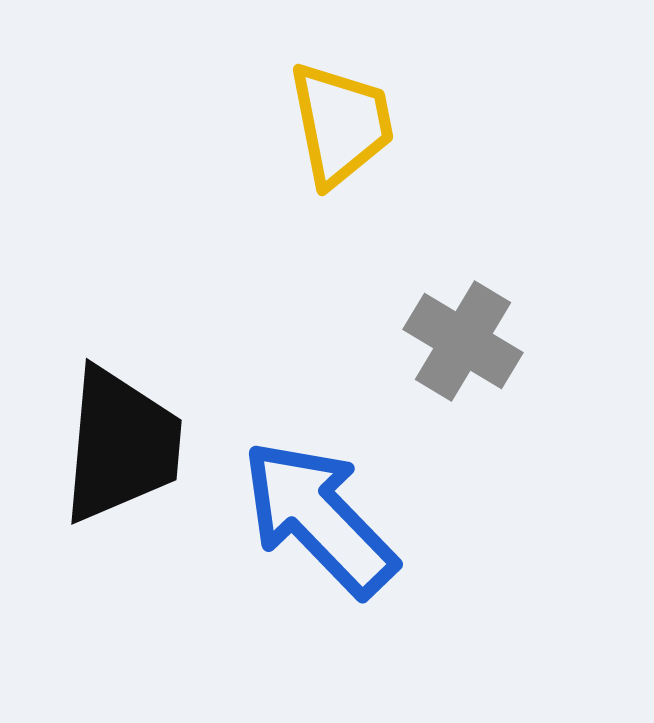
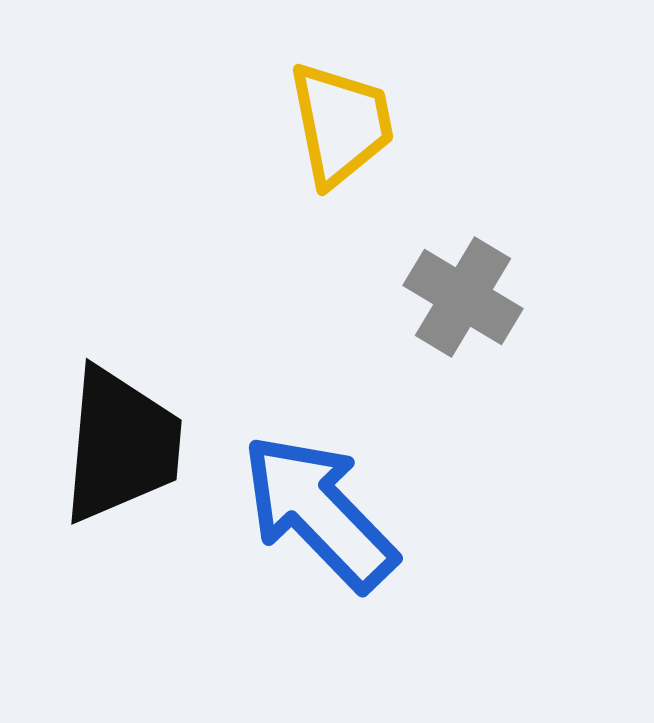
gray cross: moved 44 px up
blue arrow: moved 6 px up
